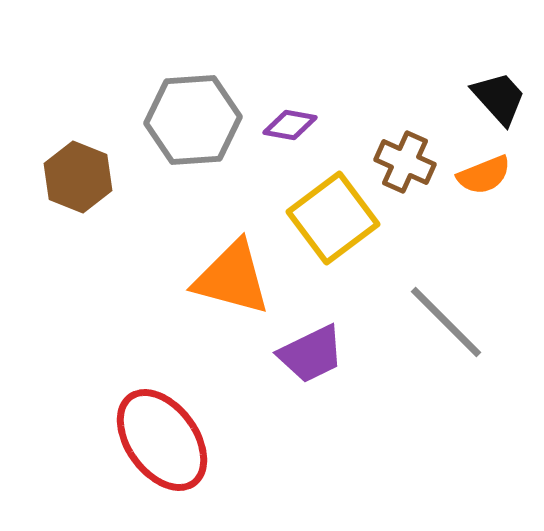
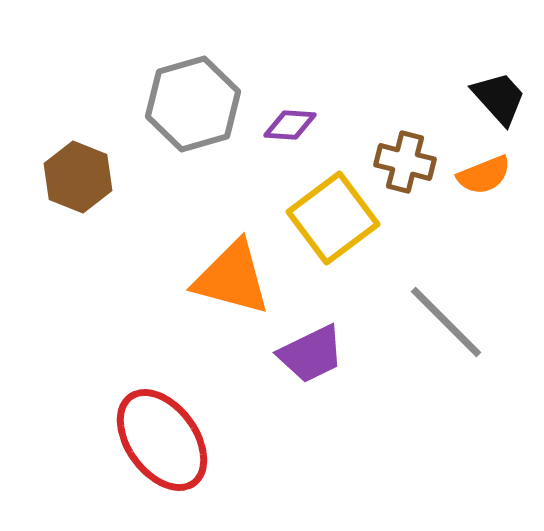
gray hexagon: moved 16 px up; rotated 12 degrees counterclockwise
purple diamond: rotated 6 degrees counterclockwise
brown cross: rotated 10 degrees counterclockwise
